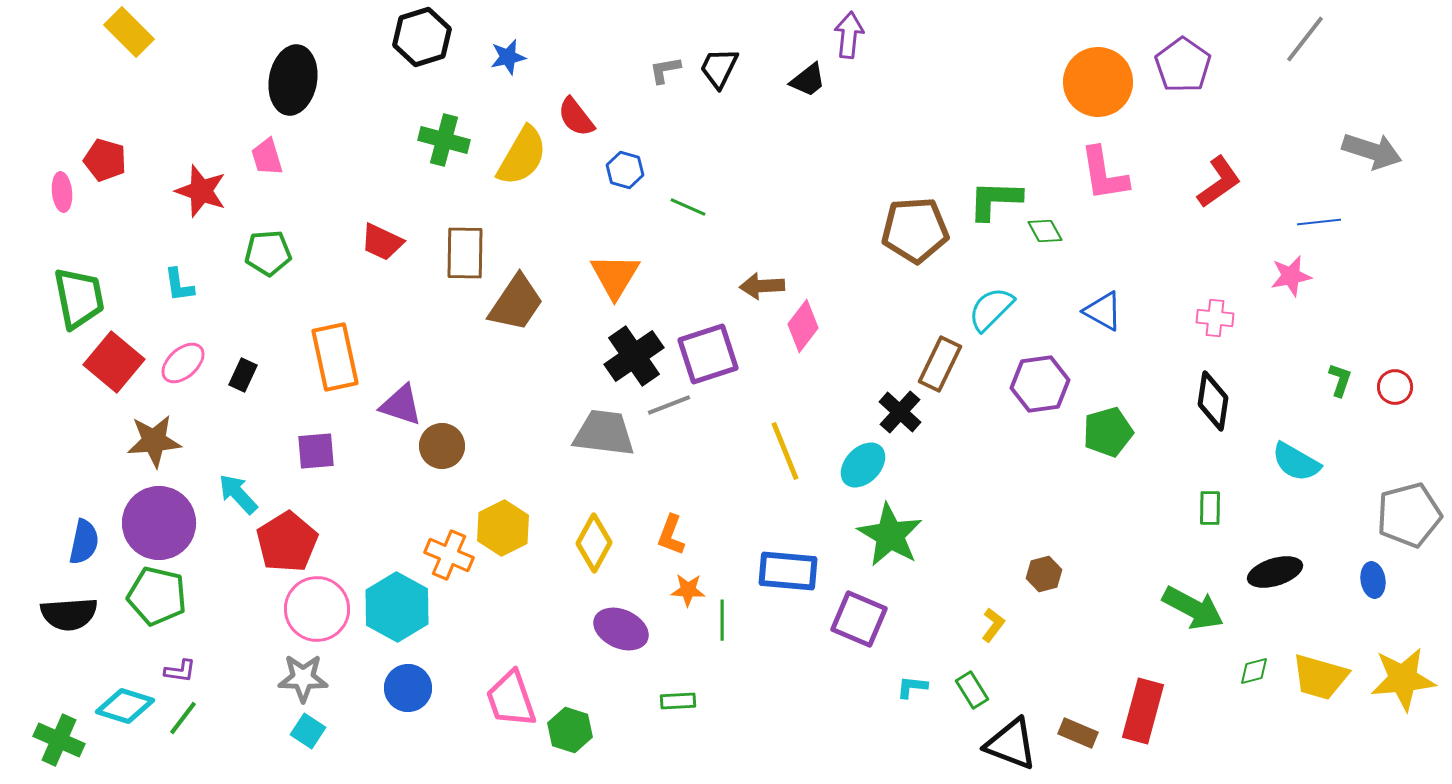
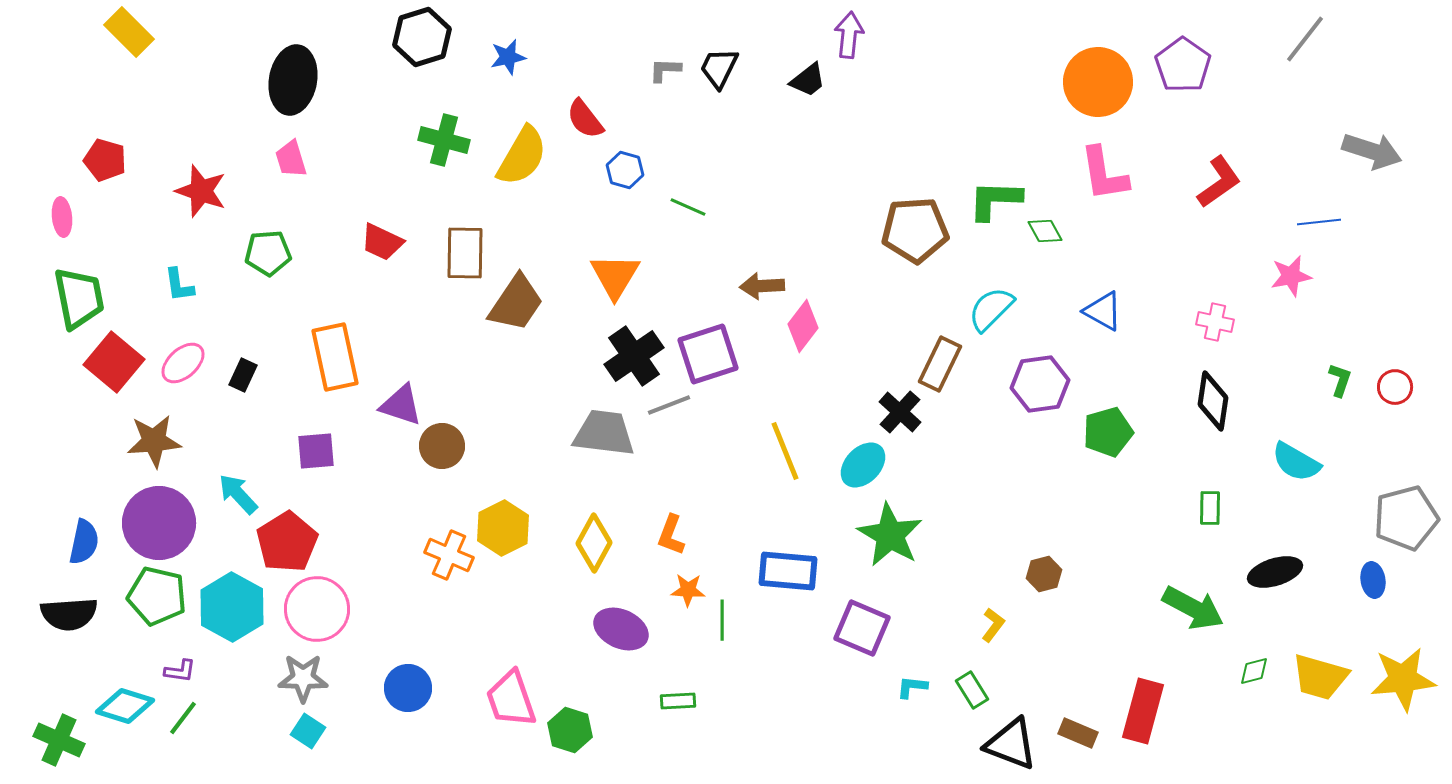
gray L-shape at (665, 70): rotated 12 degrees clockwise
red semicircle at (576, 117): moved 9 px right, 2 px down
pink trapezoid at (267, 157): moved 24 px right, 2 px down
pink ellipse at (62, 192): moved 25 px down
pink cross at (1215, 318): moved 4 px down; rotated 6 degrees clockwise
gray pentagon at (1409, 515): moved 3 px left, 3 px down
cyan hexagon at (397, 607): moved 165 px left
purple square at (859, 619): moved 3 px right, 9 px down
